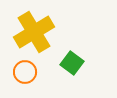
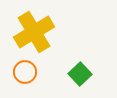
green square: moved 8 px right, 11 px down; rotated 10 degrees clockwise
